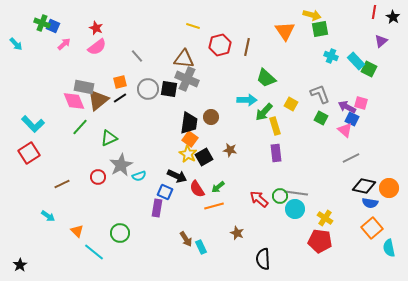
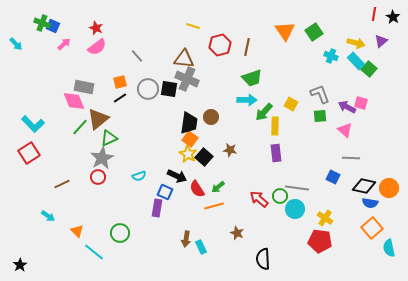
red line at (374, 12): moved 2 px down
yellow arrow at (312, 15): moved 44 px right, 28 px down
green square at (320, 29): moved 6 px left, 3 px down; rotated 24 degrees counterclockwise
green square at (369, 69): rotated 14 degrees clockwise
green trapezoid at (266, 78): moved 14 px left; rotated 60 degrees counterclockwise
brown triangle at (98, 100): moved 19 px down
green square at (321, 118): moved 1 px left, 2 px up; rotated 32 degrees counterclockwise
blue square at (352, 119): moved 19 px left, 58 px down
yellow rectangle at (275, 126): rotated 18 degrees clockwise
black square at (204, 157): rotated 18 degrees counterclockwise
gray line at (351, 158): rotated 30 degrees clockwise
gray star at (121, 165): moved 19 px left, 7 px up
gray line at (296, 193): moved 1 px right, 5 px up
brown arrow at (186, 239): rotated 42 degrees clockwise
